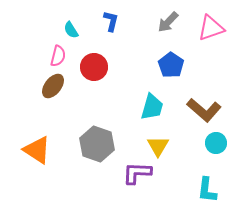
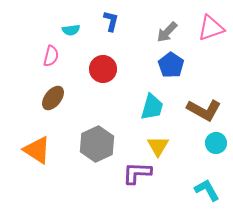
gray arrow: moved 1 px left, 10 px down
cyan semicircle: rotated 66 degrees counterclockwise
pink semicircle: moved 7 px left
red circle: moved 9 px right, 2 px down
brown ellipse: moved 12 px down
brown L-shape: rotated 12 degrees counterclockwise
gray hexagon: rotated 16 degrees clockwise
cyan L-shape: rotated 144 degrees clockwise
